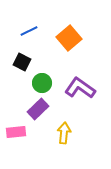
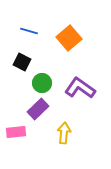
blue line: rotated 42 degrees clockwise
